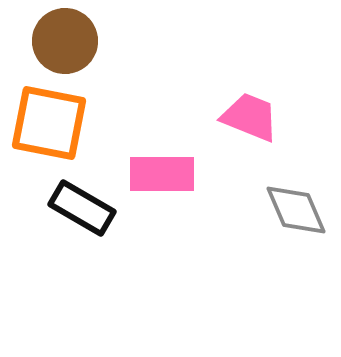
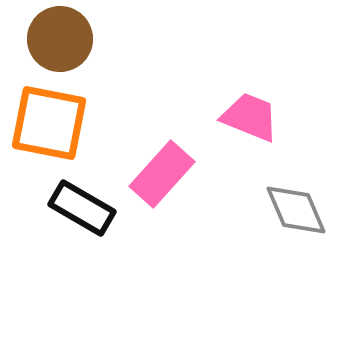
brown circle: moved 5 px left, 2 px up
pink rectangle: rotated 48 degrees counterclockwise
